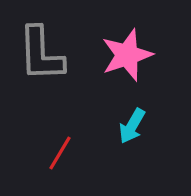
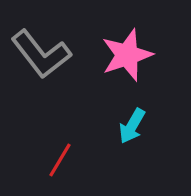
gray L-shape: rotated 36 degrees counterclockwise
red line: moved 7 px down
